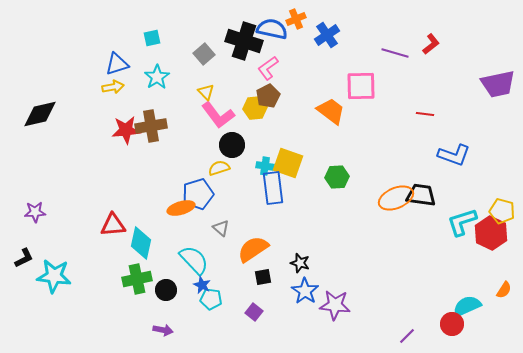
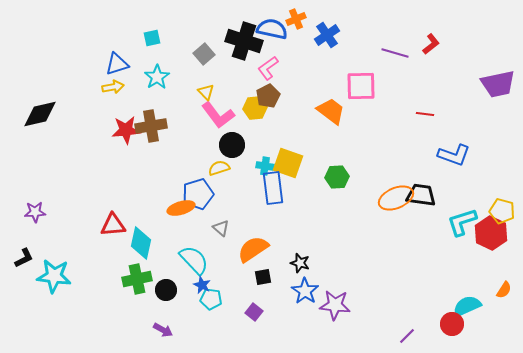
purple arrow at (163, 330): rotated 18 degrees clockwise
